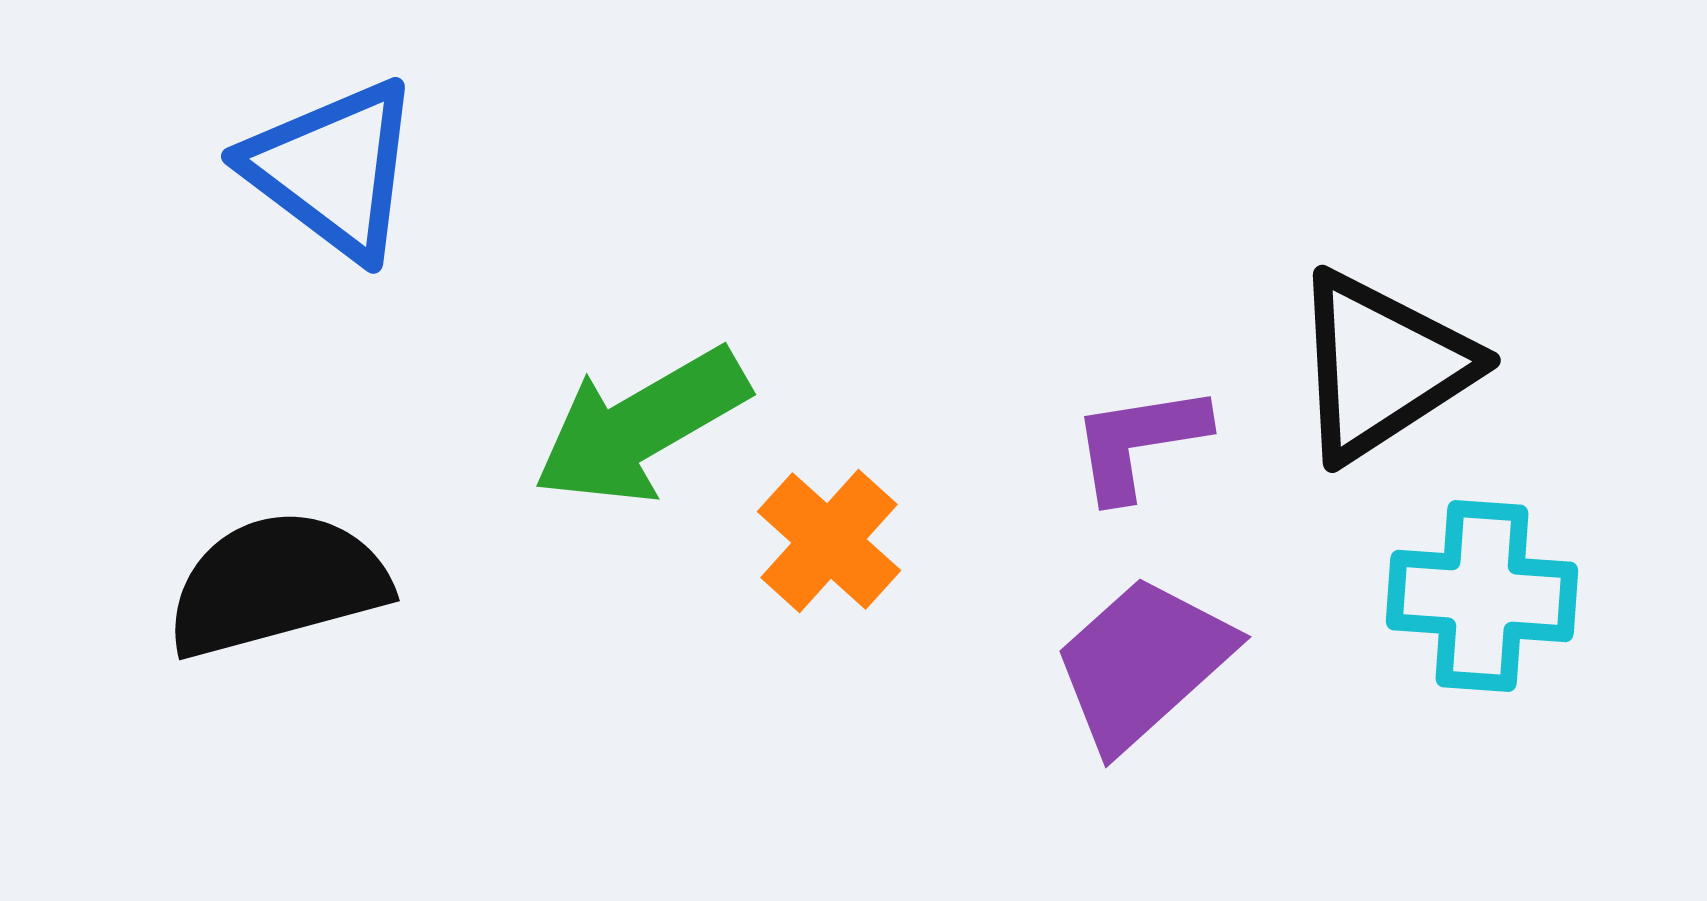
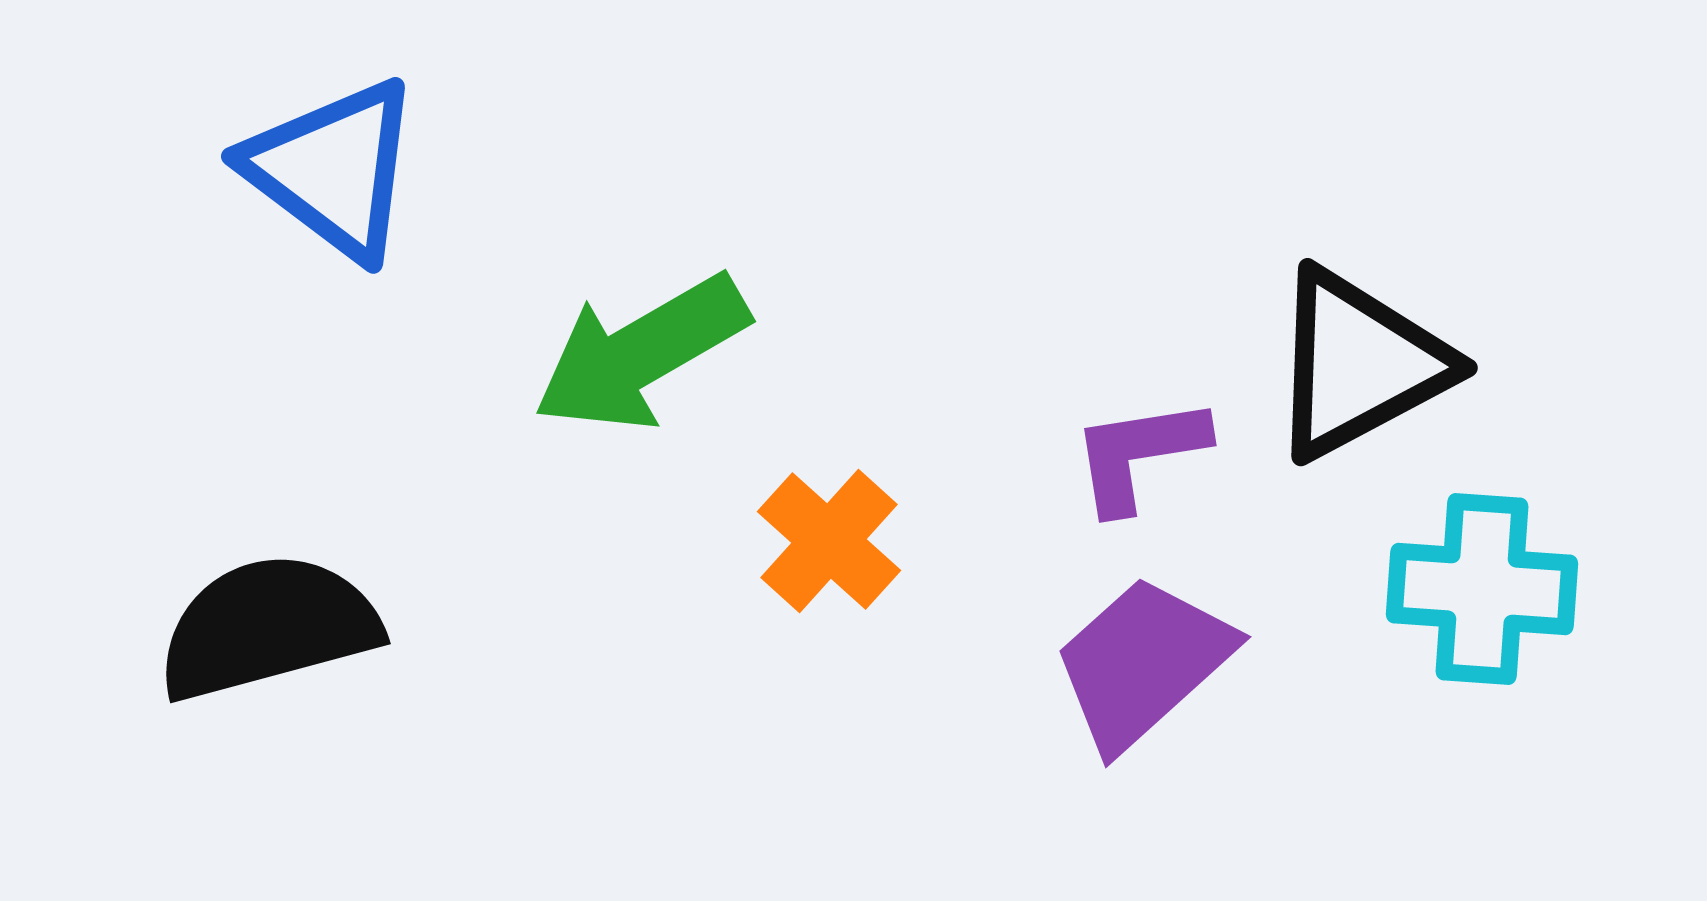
black triangle: moved 23 px left, 2 px up; rotated 5 degrees clockwise
green arrow: moved 73 px up
purple L-shape: moved 12 px down
black semicircle: moved 9 px left, 43 px down
cyan cross: moved 7 px up
